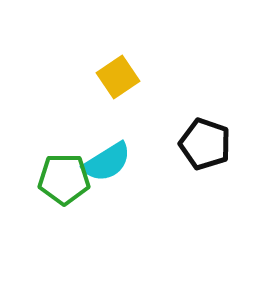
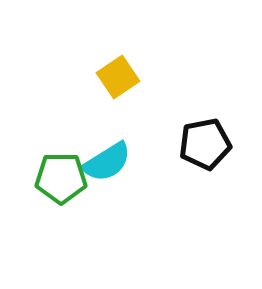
black pentagon: rotated 30 degrees counterclockwise
green pentagon: moved 3 px left, 1 px up
